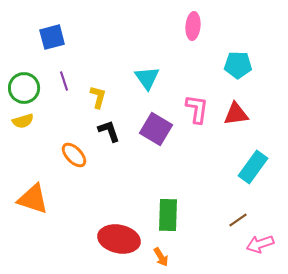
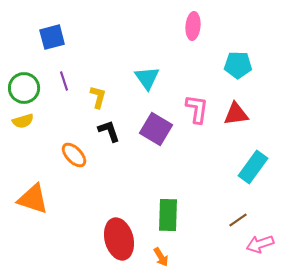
red ellipse: rotated 63 degrees clockwise
